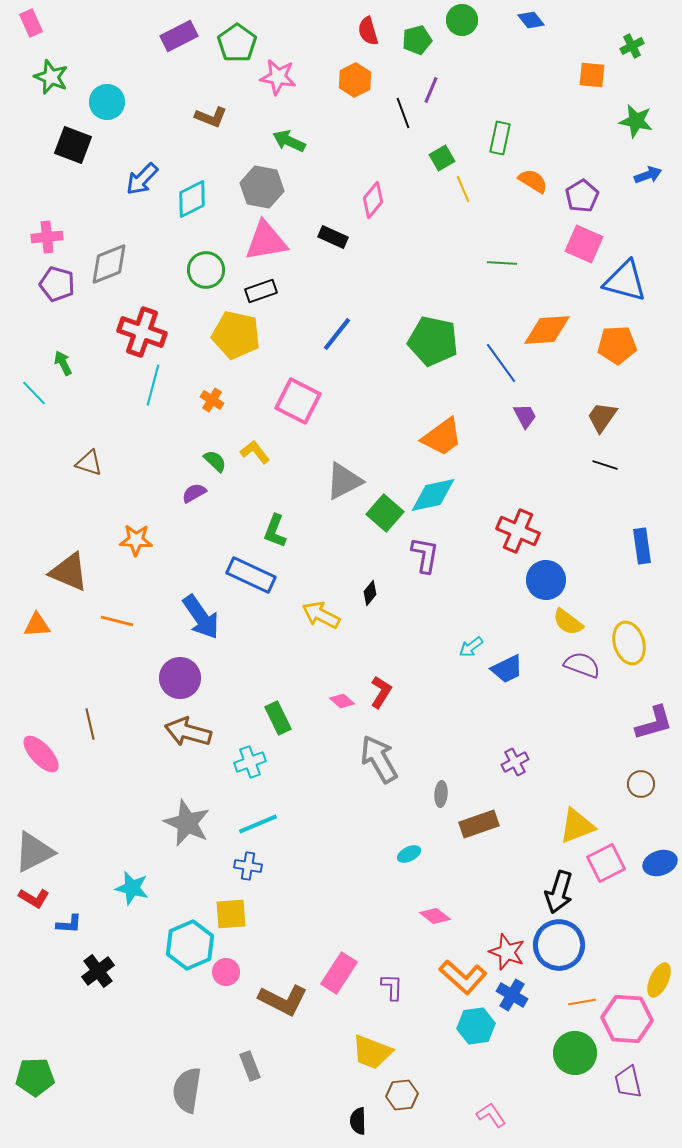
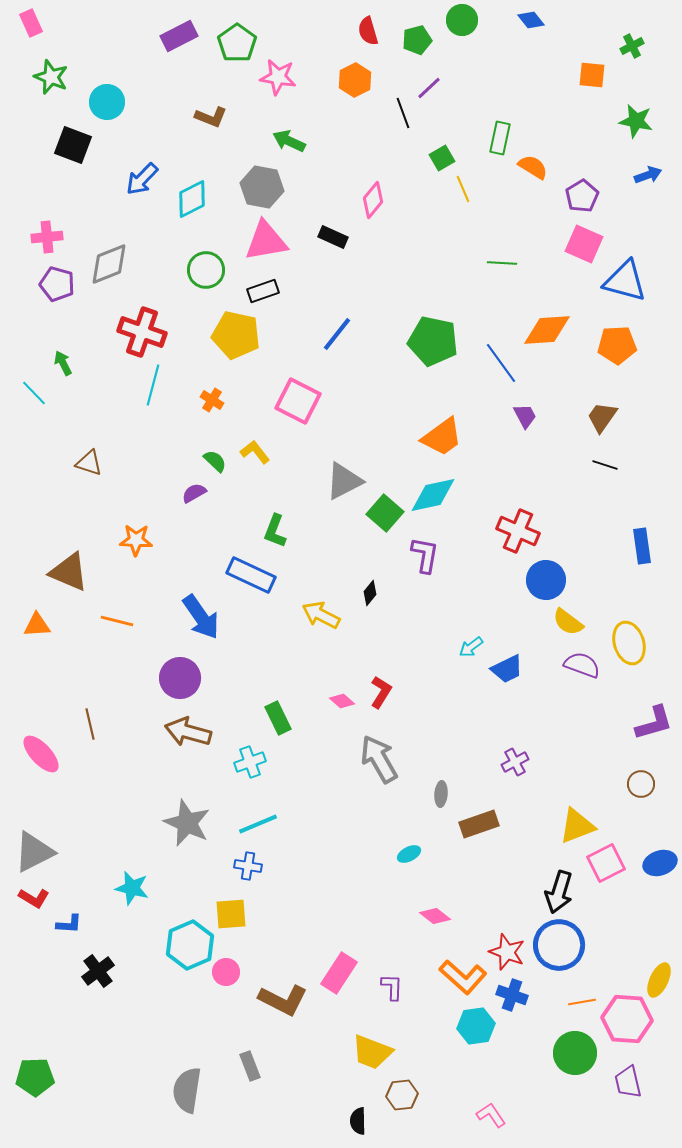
purple line at (431, 90): moved 2 px left, 2 px up; rotated 24 degrees clockwise
orange semicircle at (533, 181): moved 14 px up
black rectangle at (261, 291): moved 2 px right
blue cross at (512, 995): rotated 12 degrees counterclockwise
